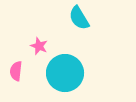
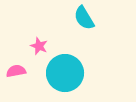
cyan semicircle: moved 5 px right
pink semicircle: rotated 72 degrees clockwise
